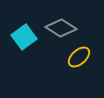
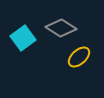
cyan square: moved 1 px left, 1 px down
